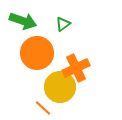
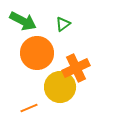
green arrow: rotated 8 degrees clockwise
orange line: moved 14 px left; rotated 66 degrees counterclockwise
